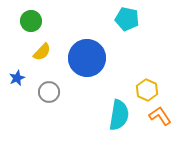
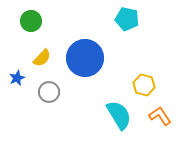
yellow semicircle: moved 6 px down
blue circle: moved 2 px left
yellow hexagon: moved 3 px left, 5 px up; rotated 10 degrees counterclockwise
cyan semicircle: rotated 40 degrees counterclockwise
